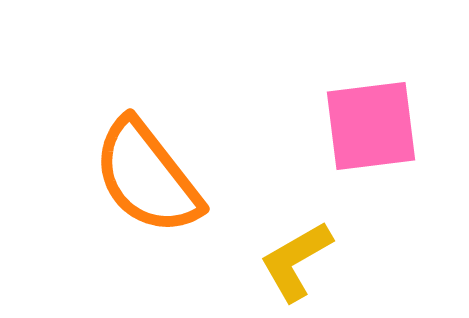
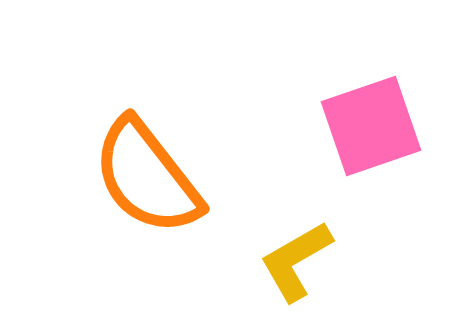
pink square: rotated 12 degrees counterclockwise
